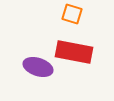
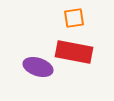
orange square: moved 2 px right, 4 px down; rotated 25 degrees counterclockwise
